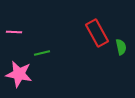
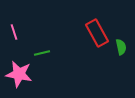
pink line: rotated 70 degrees clockwise
